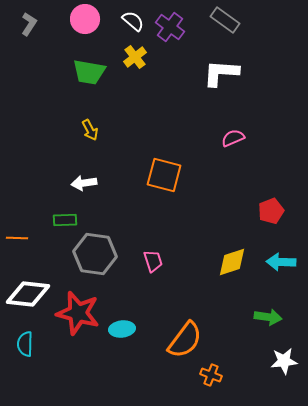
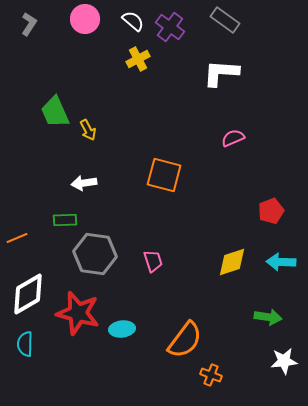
yellow cross: moved 3 px right, 2 px down; rotated 10 degrees clockwise
green trapezoid: moved 34 px left, 40 px down; rotated 56 degrees clockwise
yellow arrow: moved 2 px left
orange line: rotated 25 degrees counterclockwise
white diamond: rotated 36 degrees counterclockwise
